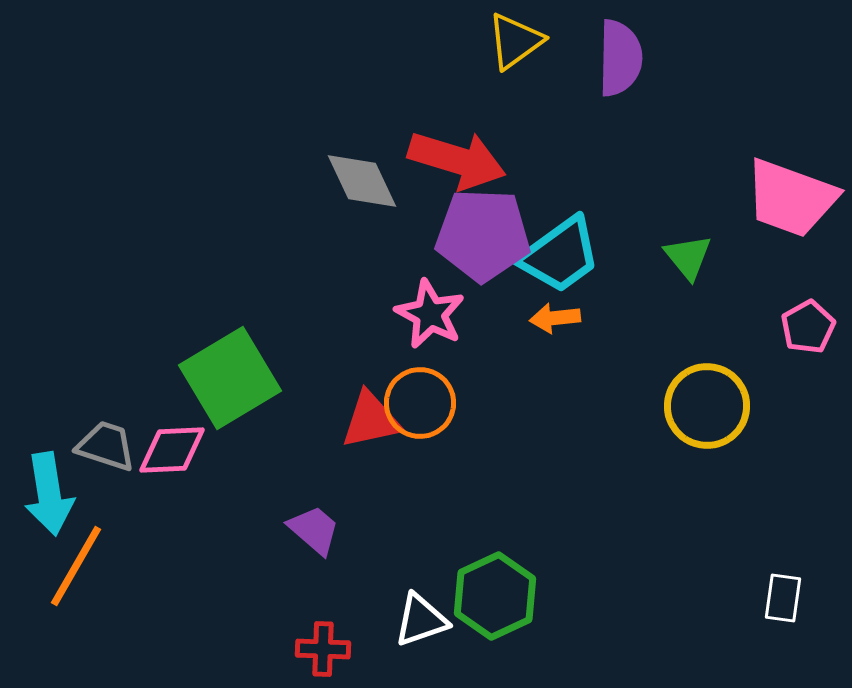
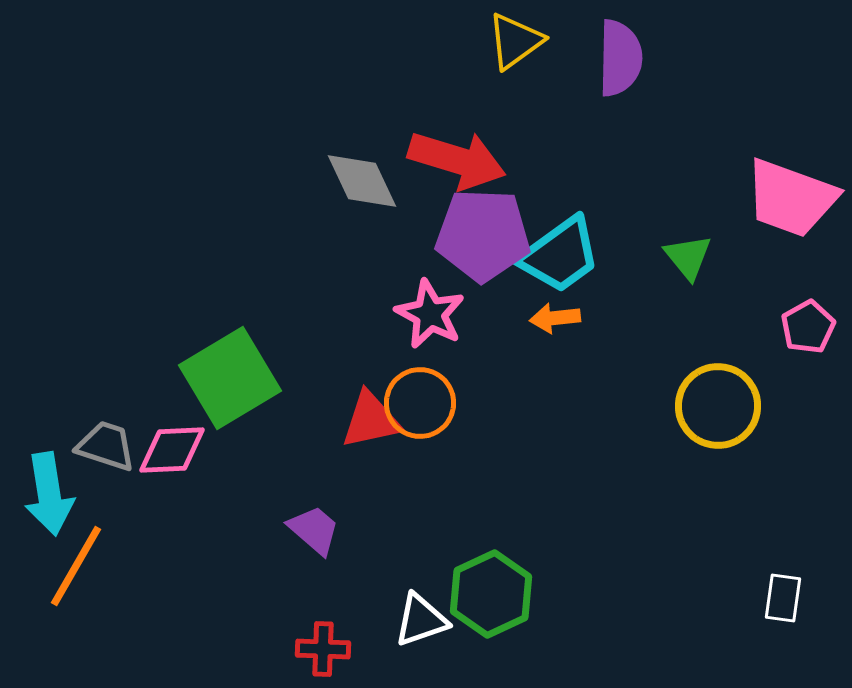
yellow circle: moved 11 px right
green hexagon: moved 4 px left, 2 px up
